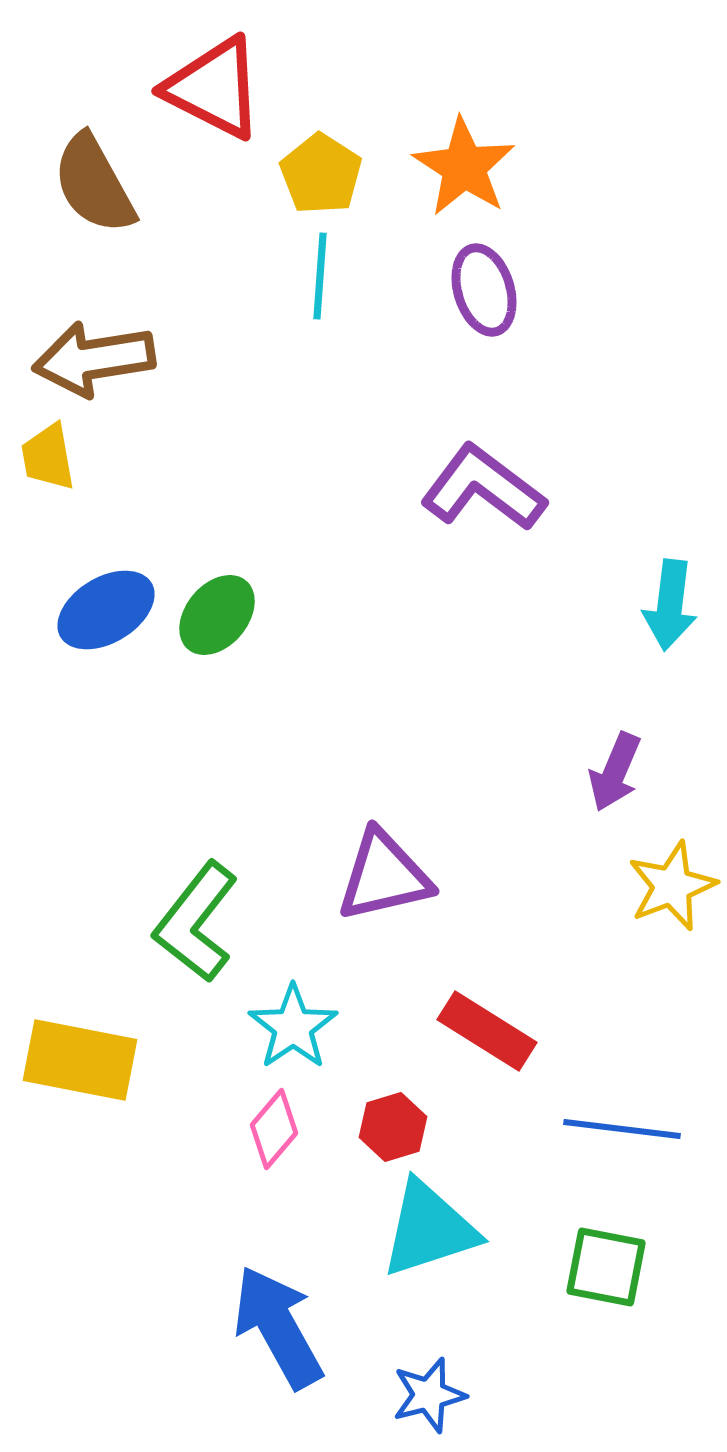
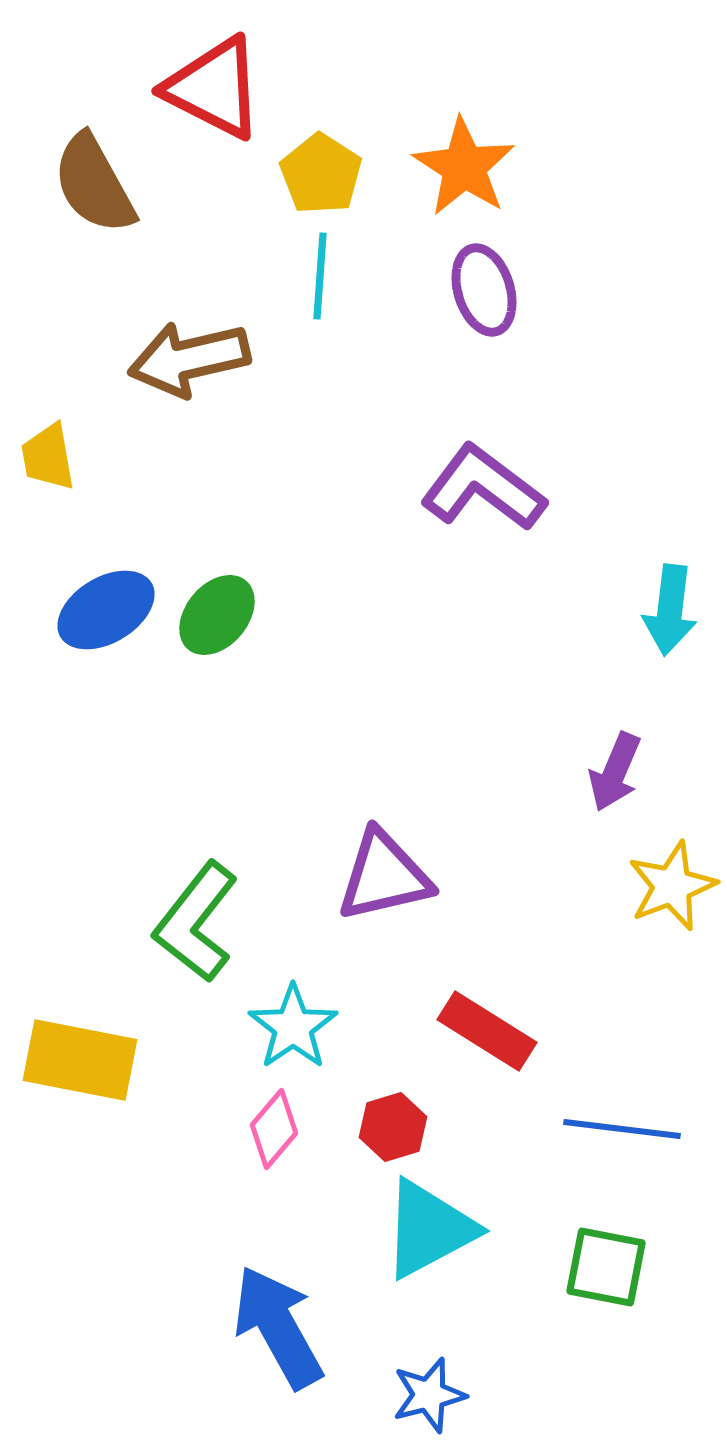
brown arrow: moved 95 px right; rotated 4 degrees counterclockwise
cyan arrow: moved 5 px down
cyan triangle: rotated 10 degrees counterclockwise
